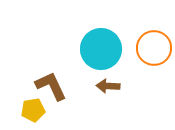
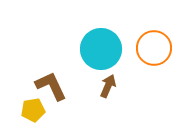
brown arrow: rotated 110 degrees clockwise
